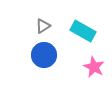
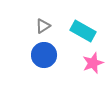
pink star: moved 1 px left, 4 px up; rotated 25 degrees clockwise
